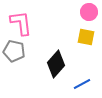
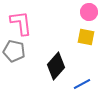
black diamond: moved 2 px down
